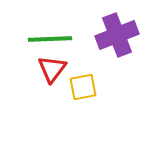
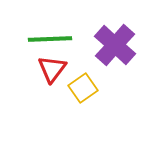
purple cross: moved 2 px left, 10 px down; rotated 27 degrees counterclockwise
yellow square: moved 1 px down; rotated 24 degrees counterclockwise
